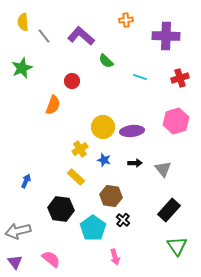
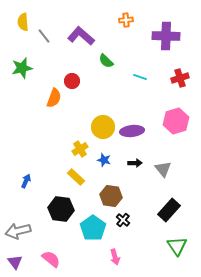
green star: rotated 10 degrees clockwise
orange semicircle: moved 1 px right, 7 px up
